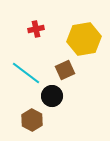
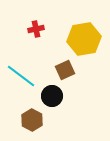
cyan line: moved 5 px left, 3 px down
